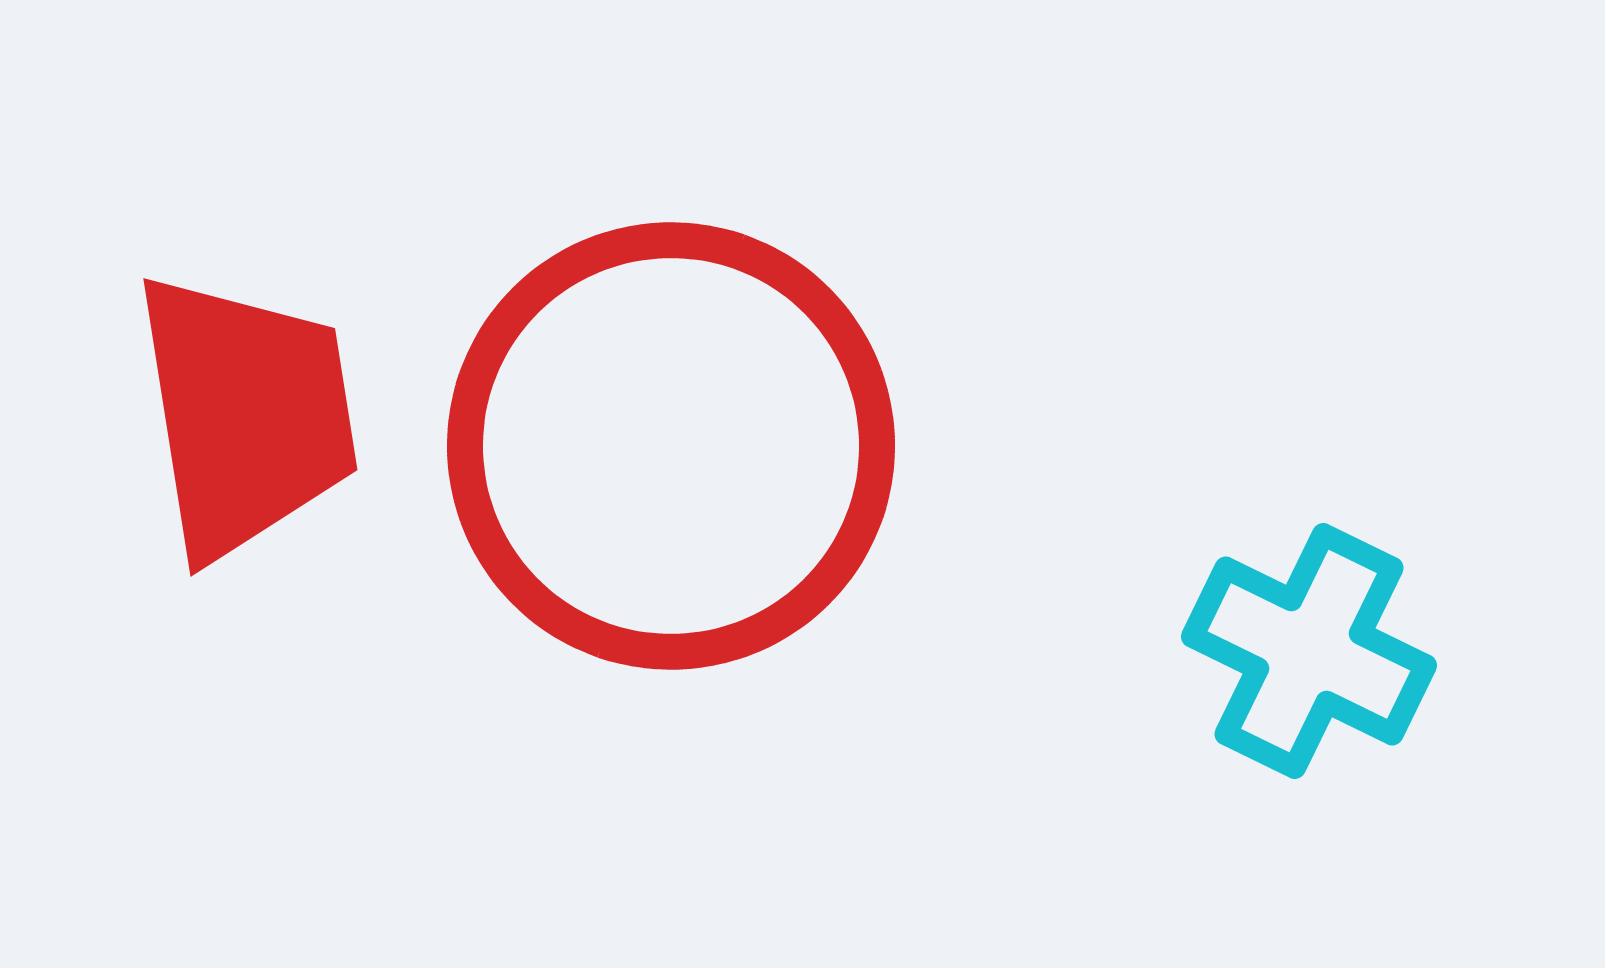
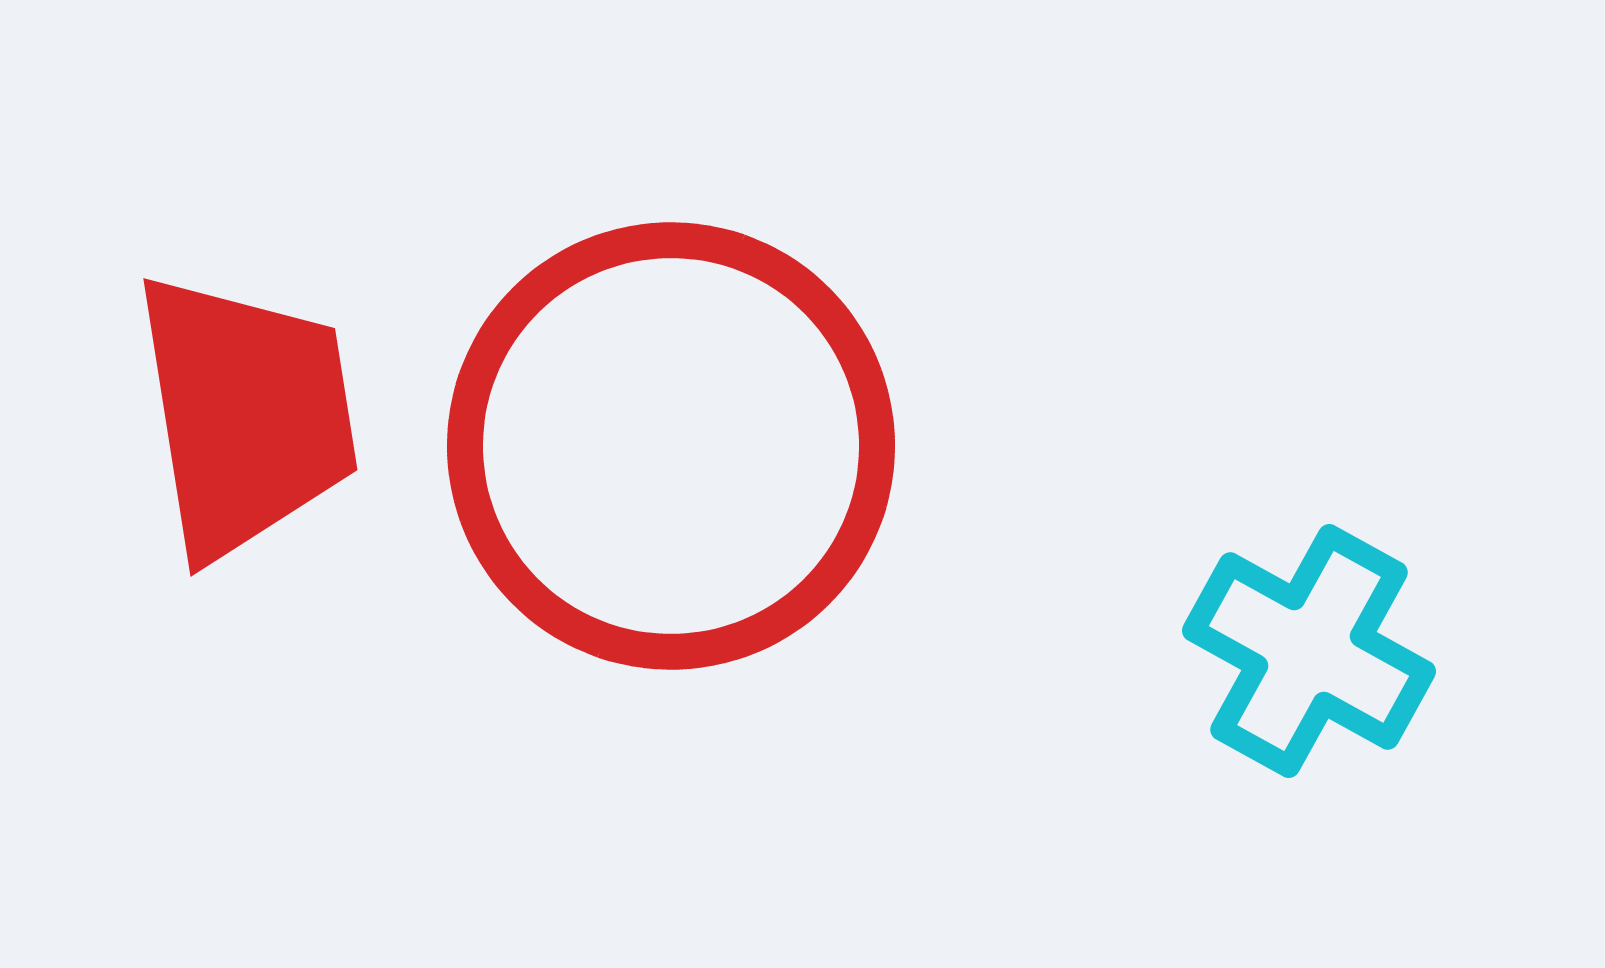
cyan cross: rotated 3 degrees clockwise
